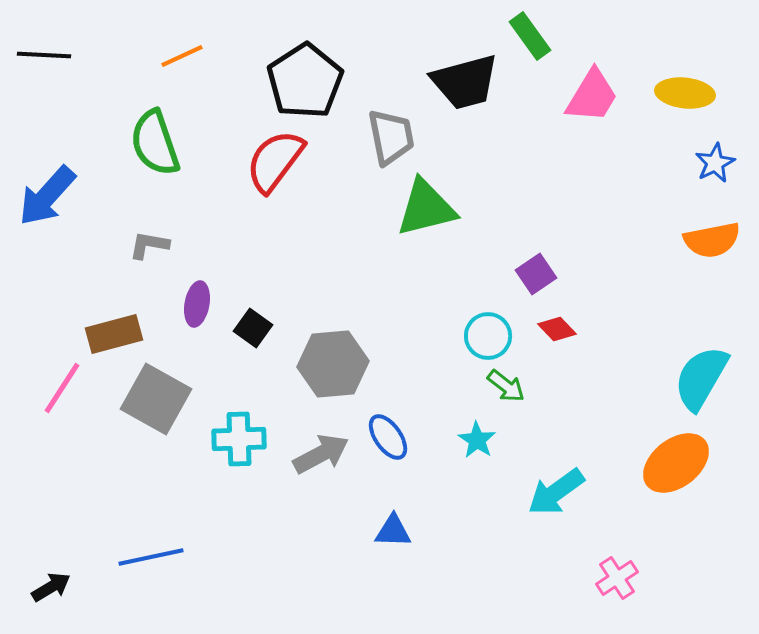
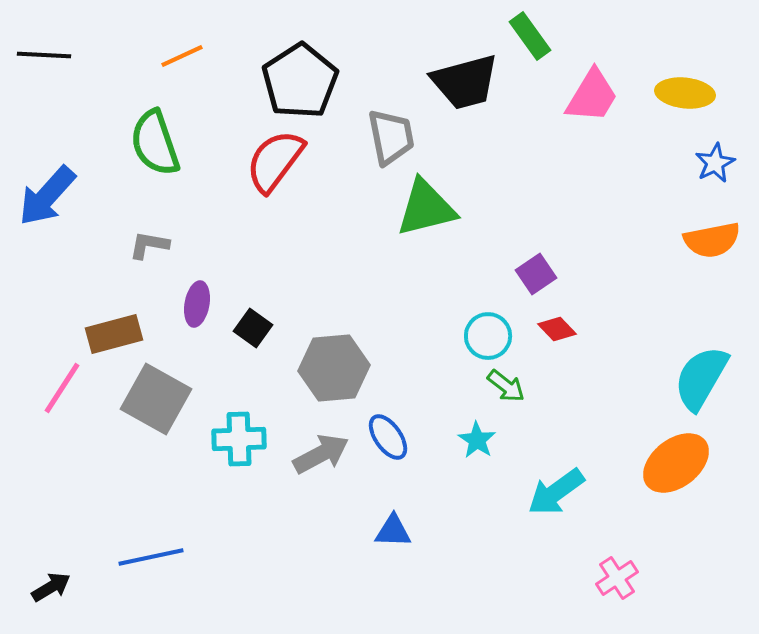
black pentagon: moved 5 px left
gray hexagon: moved 1 px right, 4 px down
